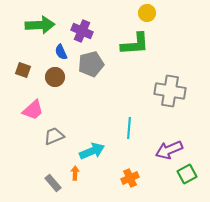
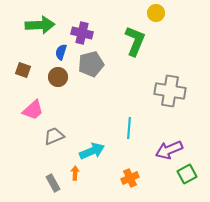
yellow circle: moved 9 px right
purple cross: moved 2 px down; rotated 10 degrees counterclockwise
green L-shape: moved 3 px up; rotated 64 degrees counterclockwise
blue semicircle: rotated 42 degrees clockwise
brown circle: moved 3 px right
gray rectangle: rotated 12 degrees clockwise
